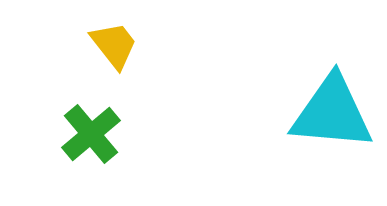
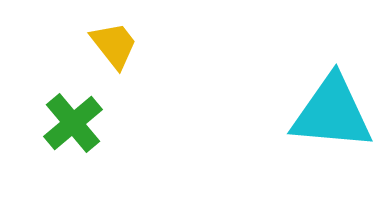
green cross: moved 18 px left, 11 px up
